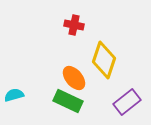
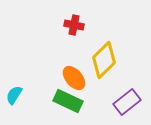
yellow diamond: rotated 27 degrees clockwise
cyan semicircle: rotated 42 degrees counterclockwise
